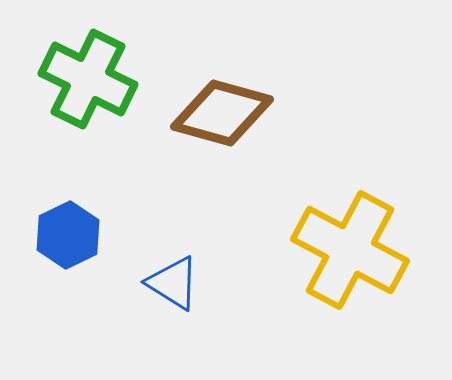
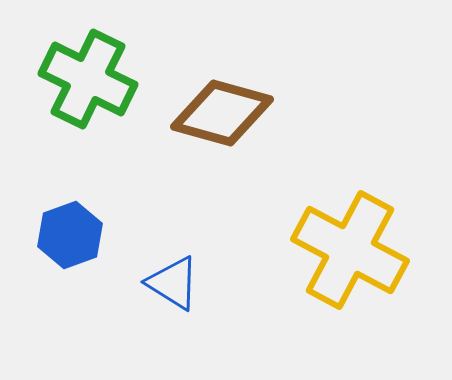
blue hexagon: moved 2 px right; rotated 6 degrees clockwise
